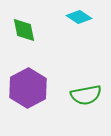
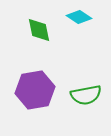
green diamond: moved 15 px right
purple hexagon: moved 7 px right, 2 px down; rotated 18 degrees clockwise
